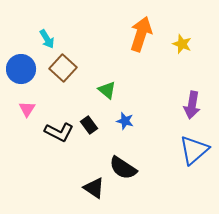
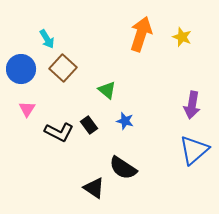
yellow star: moved 7 px up
